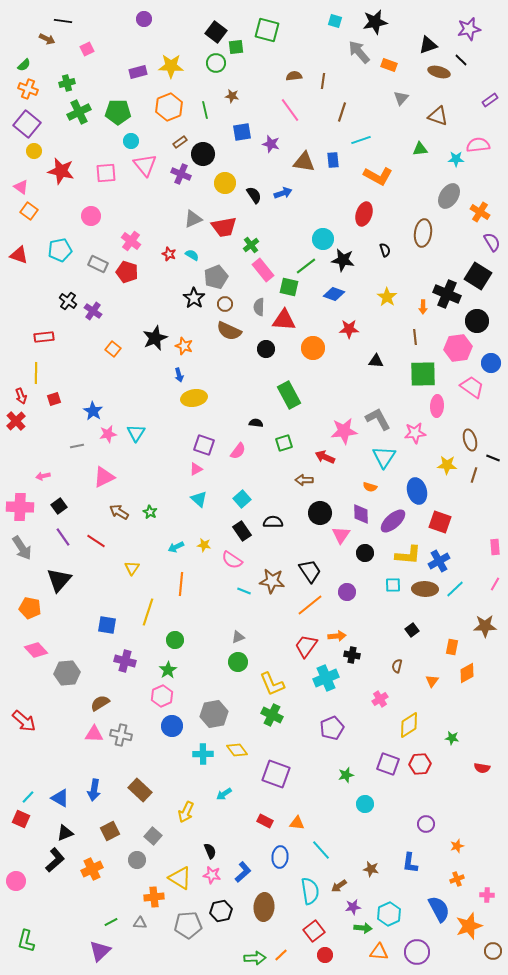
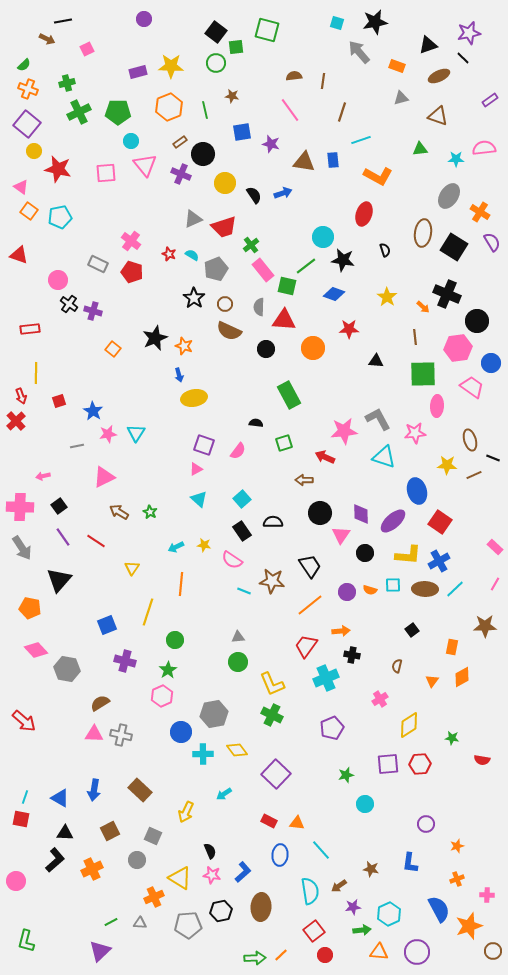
black line at (63, 21): rotated 18 degrees counterclockwise
cyan square at (335, 21): moved 2 px right, 2 px down
purple star at (469, 29): moved 4 px down
black line at (461, 60): moved 2 px right, 2 px up
orange rectangle at (389, 65): moved 8 px right, 1 px down
brown ellipse at (439, 72): moved 4 px down; rotated 40 degrees counterclockwise
gray triangle at (401, 98): rotated 35 degrees clockwise
pink semicircle at (478, 145): moved 6 px right, 3 px down
red star at (61, 171): moved 3 px left, 2 px up
pink circle at (91, 216): moved 33 px left, 64 px down
red trapezoid at (224, 227): rotated 8 degrees counterclockwise
cyan circle at (323, 239): moved 2 px up
cyan pentagon at (60, 250): moved 33 px up
red pentagon at (127, 272): moved 5 px right
black square at (478, 276): moved 24 px left, 29 px up
gray pentagon at (216, 277): moved 8 px up
green square at (289, 287): moved 2 px left, 1 px up
black cross at (68, 301): moved 1 px right, 3 px down
orange arrow at (423, 307): rotated 48 degrees counterclockwise
purple cross at (93, 311): rotated 18 degrees counterclockwise
red rectangle at (44, 337): moved 14 px left, 8 px up
red square at (54, 399): moved 5 px right, 2 px down
cyan triangle at (384, 457): rotated 45 degrees counterclockwise
brown line at (474, 475): rotated 49 degrees clockwise
orange semicircle at (370, 487): moved 103 px down
red square at (440, 522): rotated 15 degrees clockwise
pink rectangle at (495, 547): rotated 42 degrees counterclockwise
black trapezoid at (310, 571): moved 5 px up
blue square at (107, 625): rotated 30 degrees counterclockwise
orange arrow at (337, 636): moved 4 px right, 5 px up
gray triangle at (238, 637): rotated 16 degrees clockwise
gray hexagon at (67, 673): moved 4 px up; rotated 15 degrees clockwise
orange diamond at (467, 673): moved 5 px left, 4 px down
blue circle at (172, 726): moved 9 px right, 6 px down
purple square at (388, 764): rotated 25 degrees counterclockwise
red semicircle at (482, 768): moved 8 px up
purple square at (276, 774): rotated 24 degrees clockwise
cyan line at (28, 797): moved 3 px left; rotated 24 degrees counterclockwise
red square at (21, 819): rotated 12 degrees counterclockwise
red rectangle at (265, 821): moved 4 px right
black triangle at (65, 833): rotated 24 degrees clockwise
gray square at (153, 836): rotated 18 degrees counterclockwise
blue ellipse at (280, 857): moved 2 px up
orange cross at (154, 897): rotated 18 degrees counterclockwise
brown ellipse at (264, 907): moved 3 px left
green arrow at (363, 928): moved 1 px left, 2 px down; rotated 12 degrees counterclockwise
